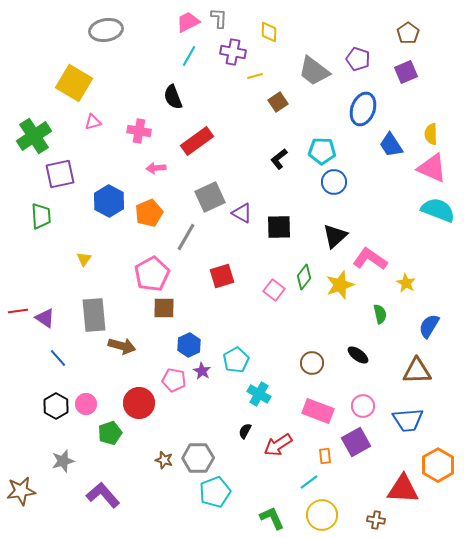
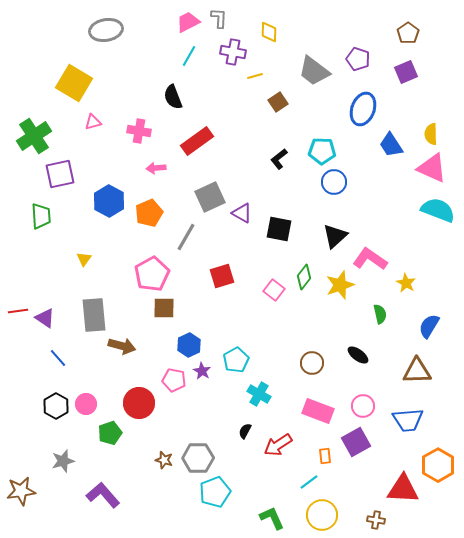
black square at (279, 227): moved 2 px down; rotated 12 degrees clockwise
